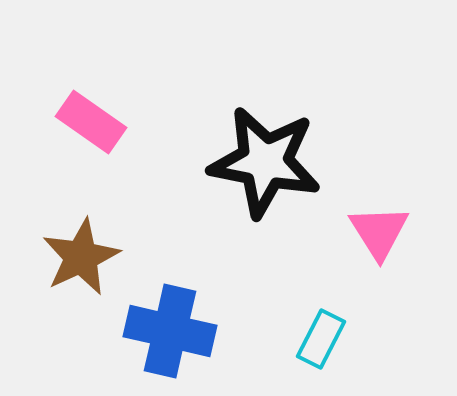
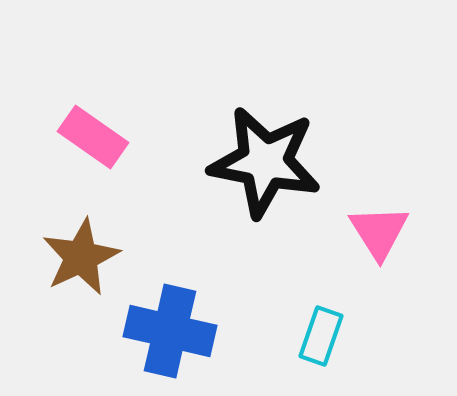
pink rectangle: moved 2 px right, 15 px down
cyan rectangle: moved 3 px up; rotated 8 degrees counterclockwise
